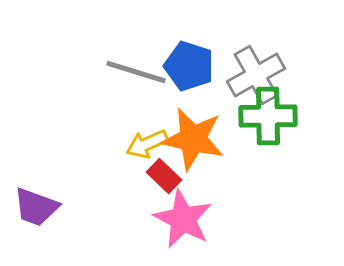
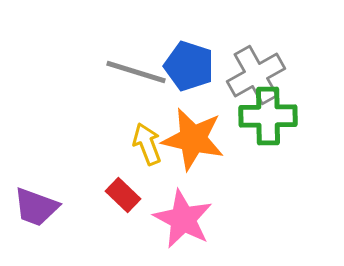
yellow arrow: rotated 93 degrees clockwise
red rectangle: moved 41 px left, 19 px down
